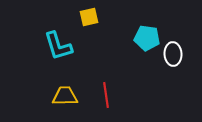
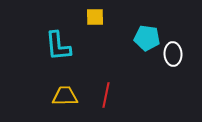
yellow square: moved 6 px right; rotated 12 degrees clockwise
cyan L-shape: rotated 12 degrees clockwise
red line: rotated 20 degrees clockwise
